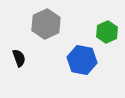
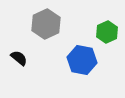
black semicircle: rotated 30 degrees counterclockwise
